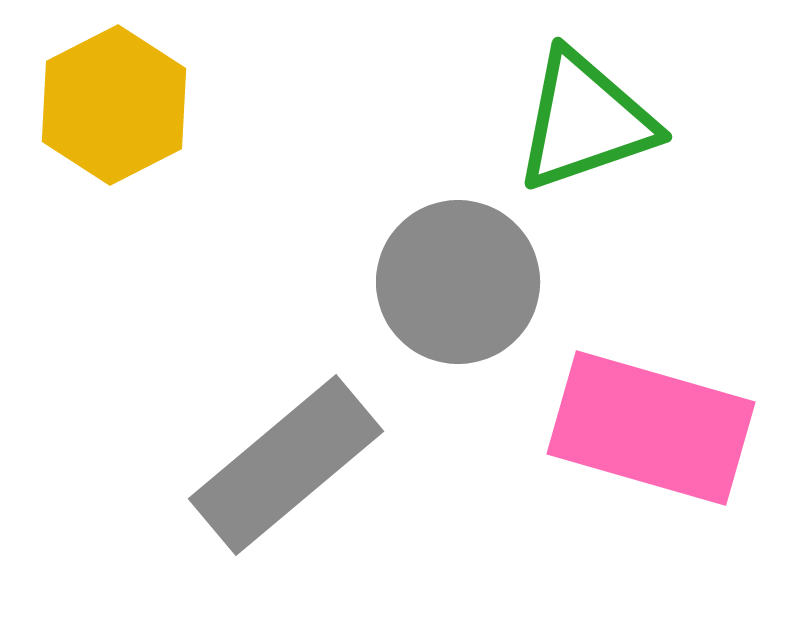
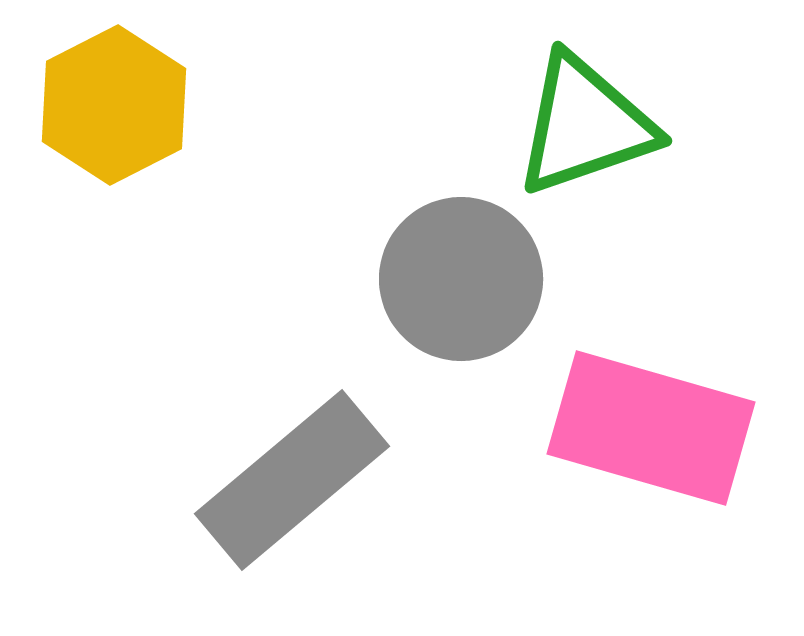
green triangle: moved 4 px down
gray circle: moved 3 px right, 3 px up
gray rectangle: moved 6 px right, 15 px down
